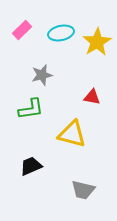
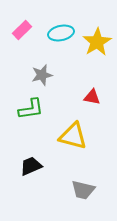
yellow triangle: moved 1 px right, 2 px down
